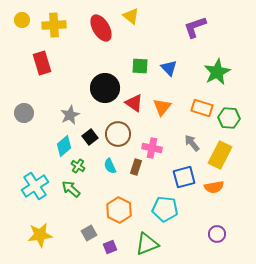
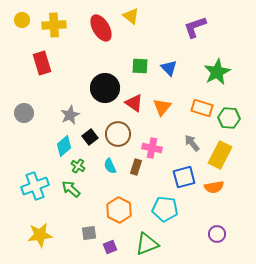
cyan cross: rotated 12 degrees clockwise
gray square: rotated 21 degrees clockwise
